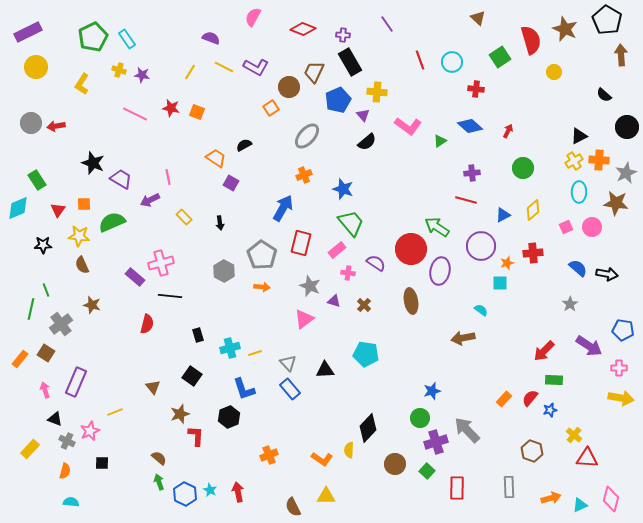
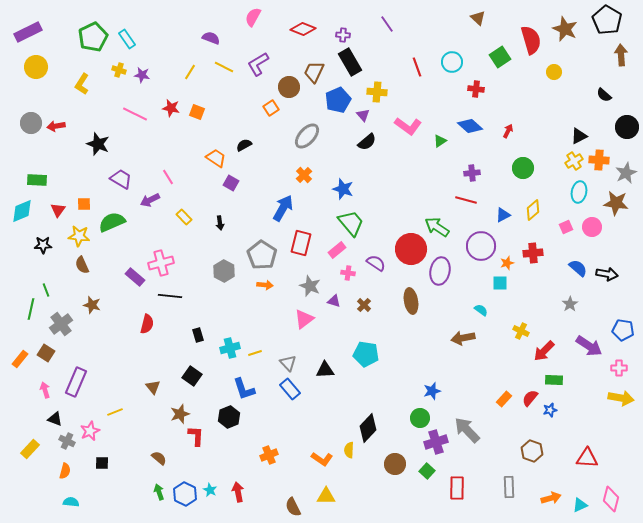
red line at (420, 60): moved 3 px left, 7 px down
purple L-shape at (256, 67): moved 2 px right, 3 px up; rotated 120 degrees clockwise
black star at (93, 163): moved 5 px right, 19 px up
orange cross at (304, 175): rotated 21 degrees counterclockwise
pink line at (168, 177): rotated 21 degrees counterclockwise
green rectangle at (37, 180): rotated 54 degrees counterclockwise
cyan ellipse at (579, 192): rotated 10 degrees clockwise
cyan diamond at (18, 208): moved 4 px right, 3 px down
orange arrow at (262, 287): moved 3 px right, 2 px up
yellow cross at (574, 435): moved 53 px left, 104 px up; rotated 14 degrees counterclockwise
green arrow at (159, 482): moved 10 px down
